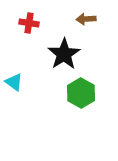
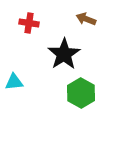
brown arrow: rotated 24 degrees clockwise
cyan triangle: rotated 42 degrees counterclockwise
